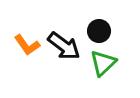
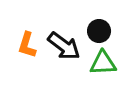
orange L-shape: rotated 52 degrees clockwise
green triangle: rotated 40 degrees clockwise
